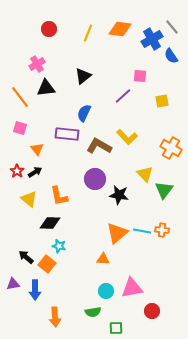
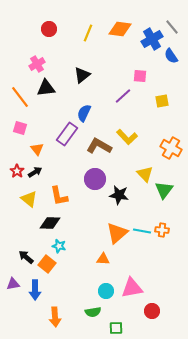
black triangle at (83, 76): moved 1 px left, 1 px up
purple rectangle at (67, 134): rotated 60 degrees counterclockwise
